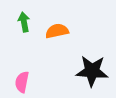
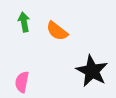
orange semicircle: rotated 130 degrees counterclockwise
black star: rotated 24 degrees clockwise
